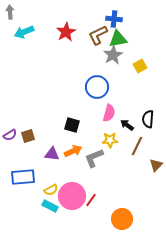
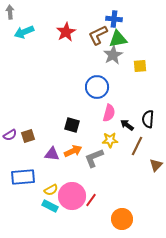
yellow square: rotated 24 degrees clockwise
